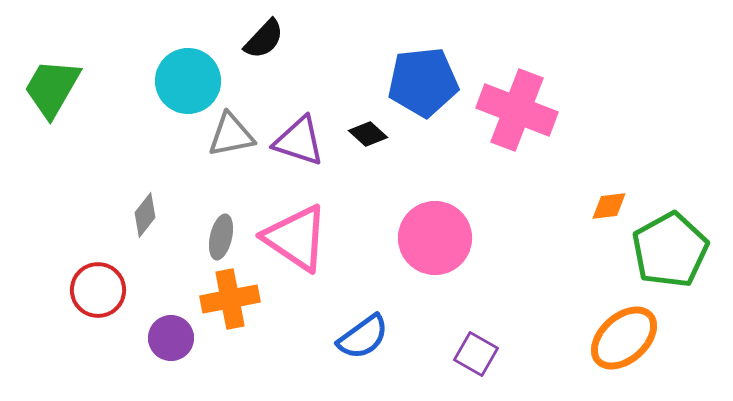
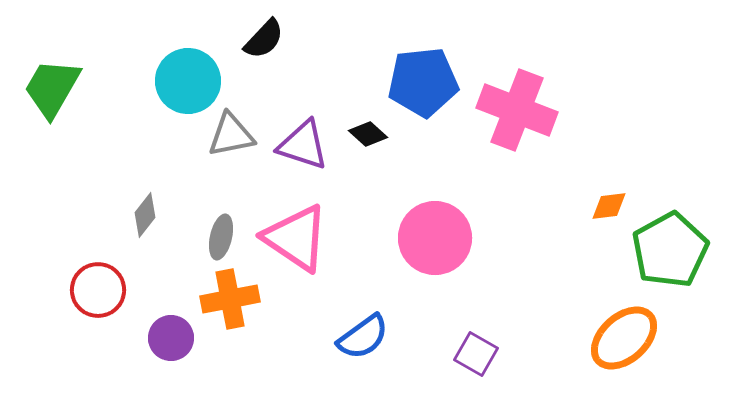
purple triangle: moved 4 px right, 4 px down
